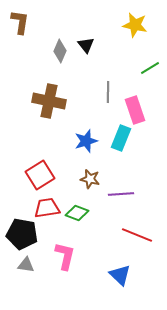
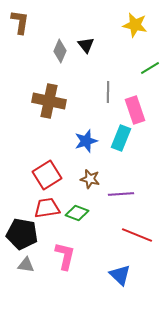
red square: moved 7 px right
